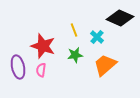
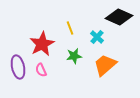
black diamond: moved 1 px left, 1 px up
yellow line: moved 4 px left, 2 px up
red star: moved 1 px left, 2 px up; rotated 25 degrees clockwise
green star: moved 1 px left, 1 px down
pink semicircle: rotated 32 degrees counterclockwise
